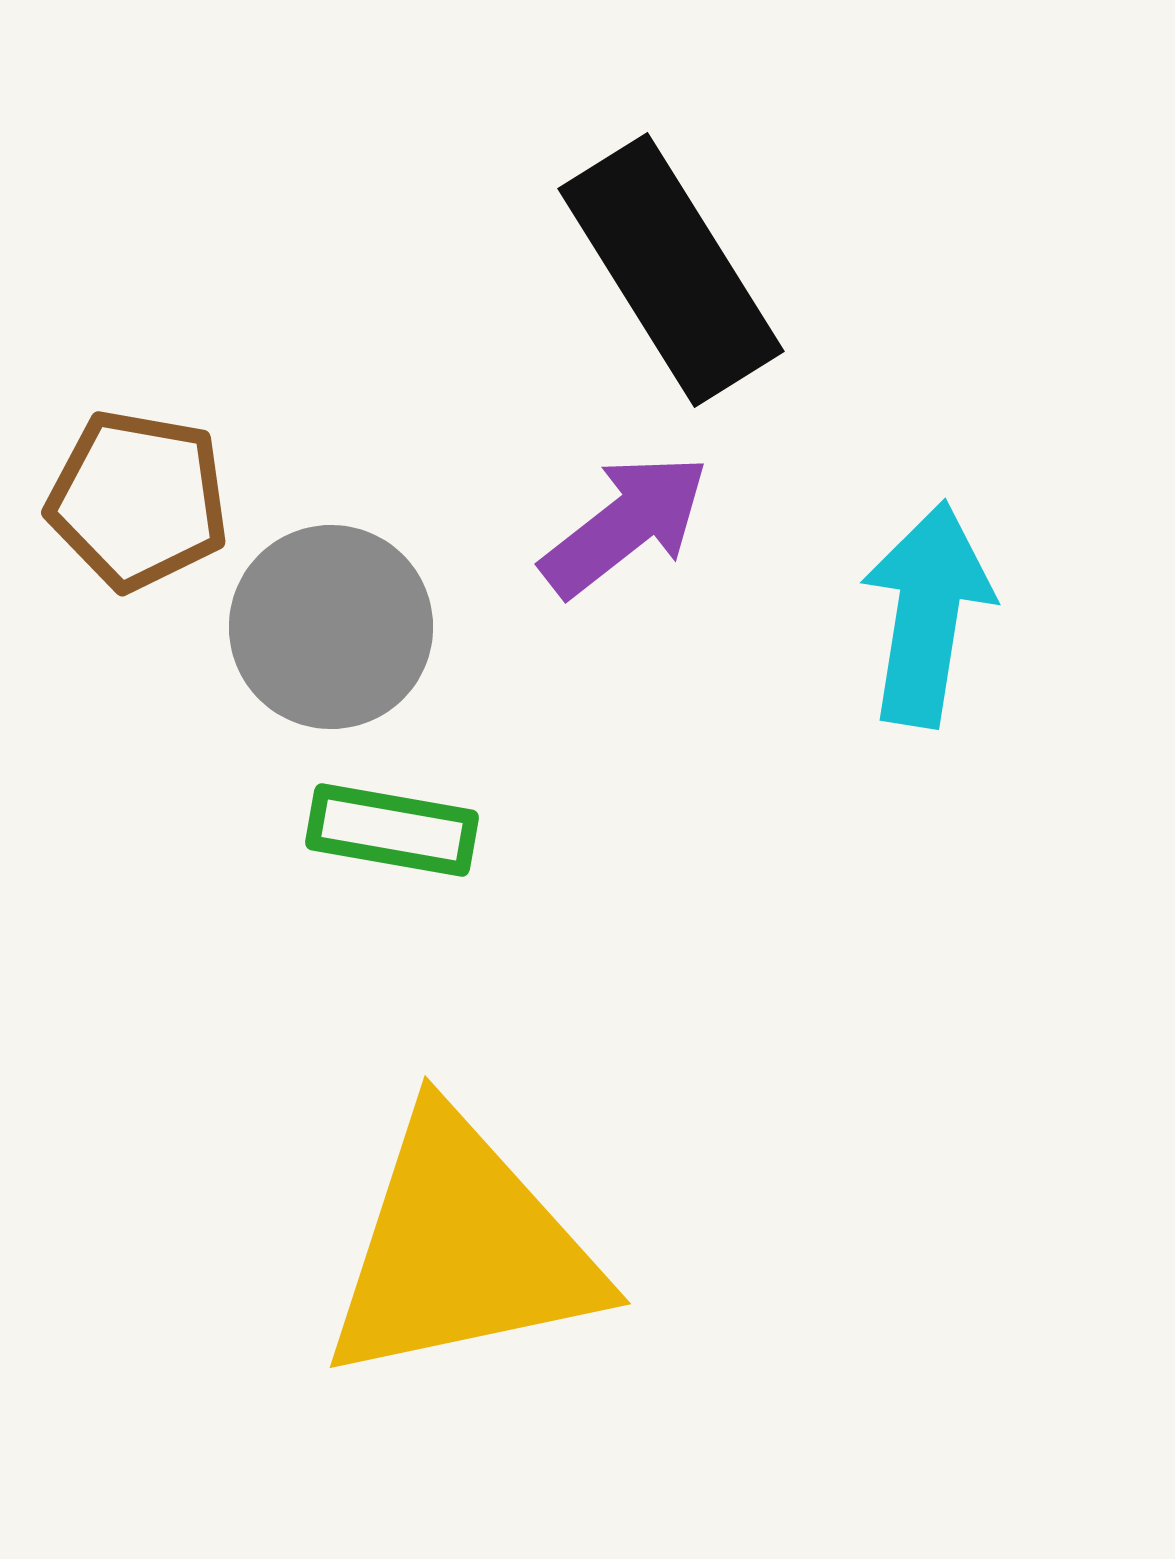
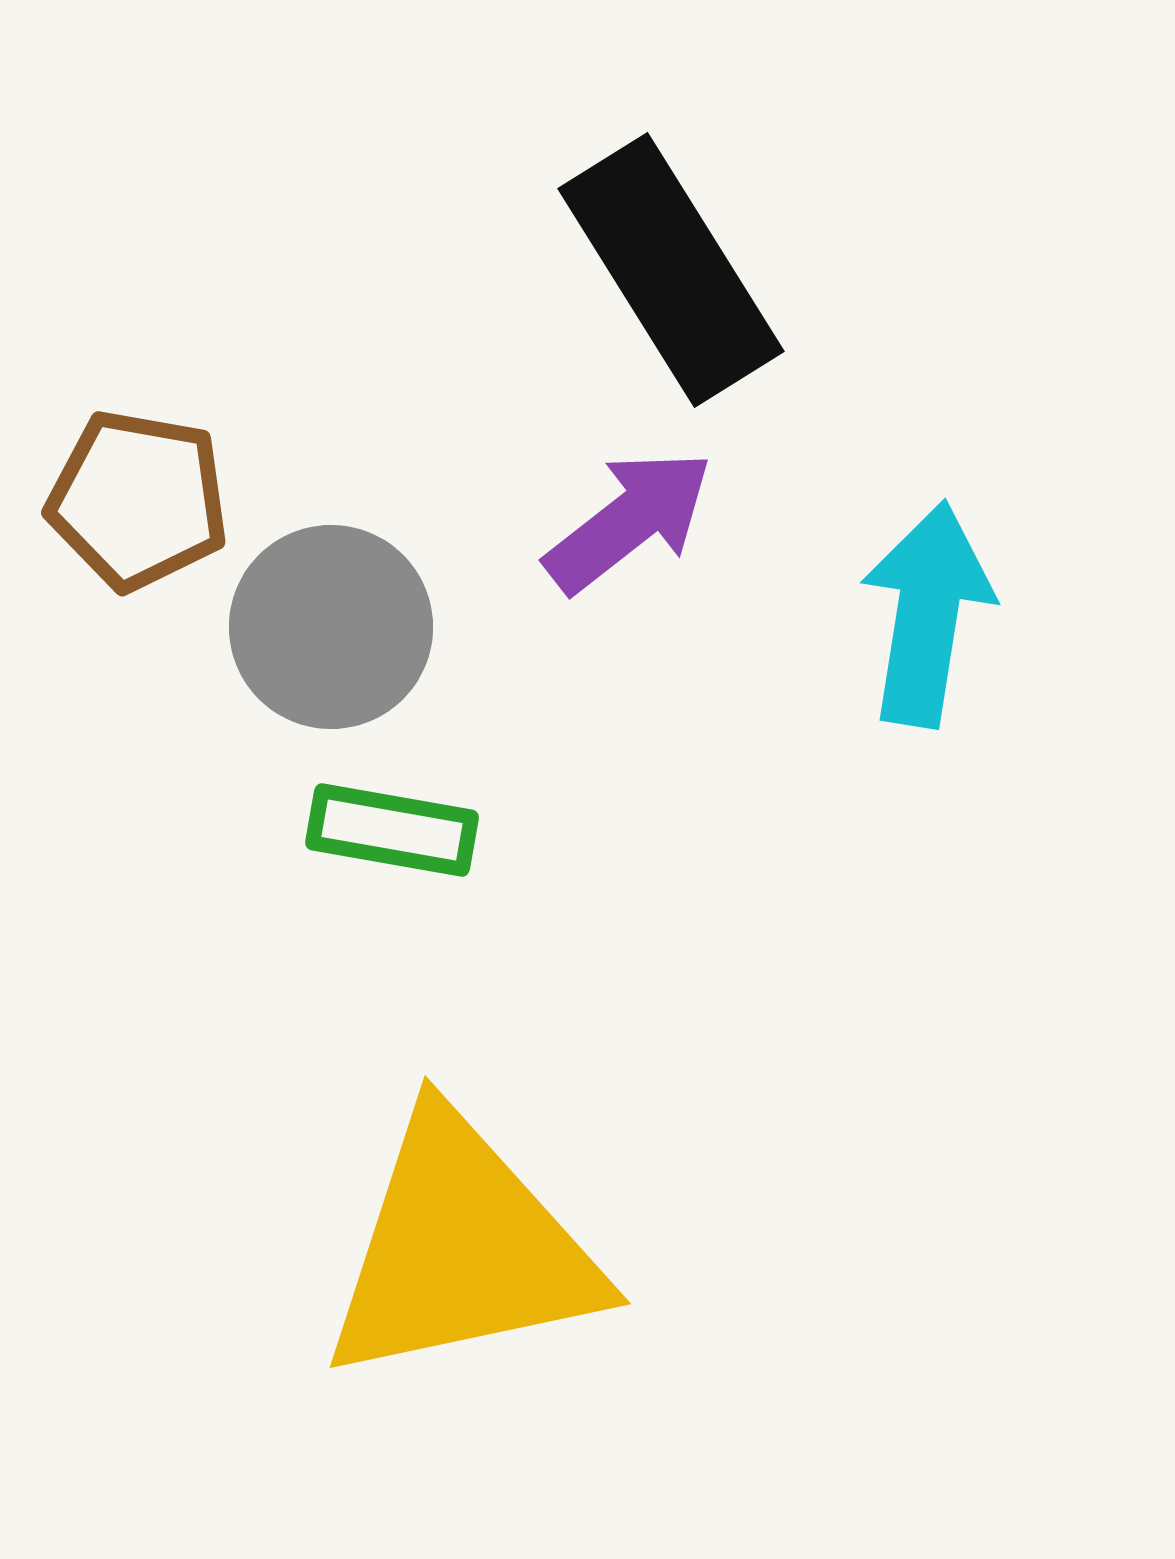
purple arrow: moved 4 px right, 4 px up
